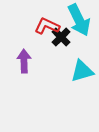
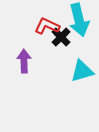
cyan arrow: rotated 12 degrees clockwise
